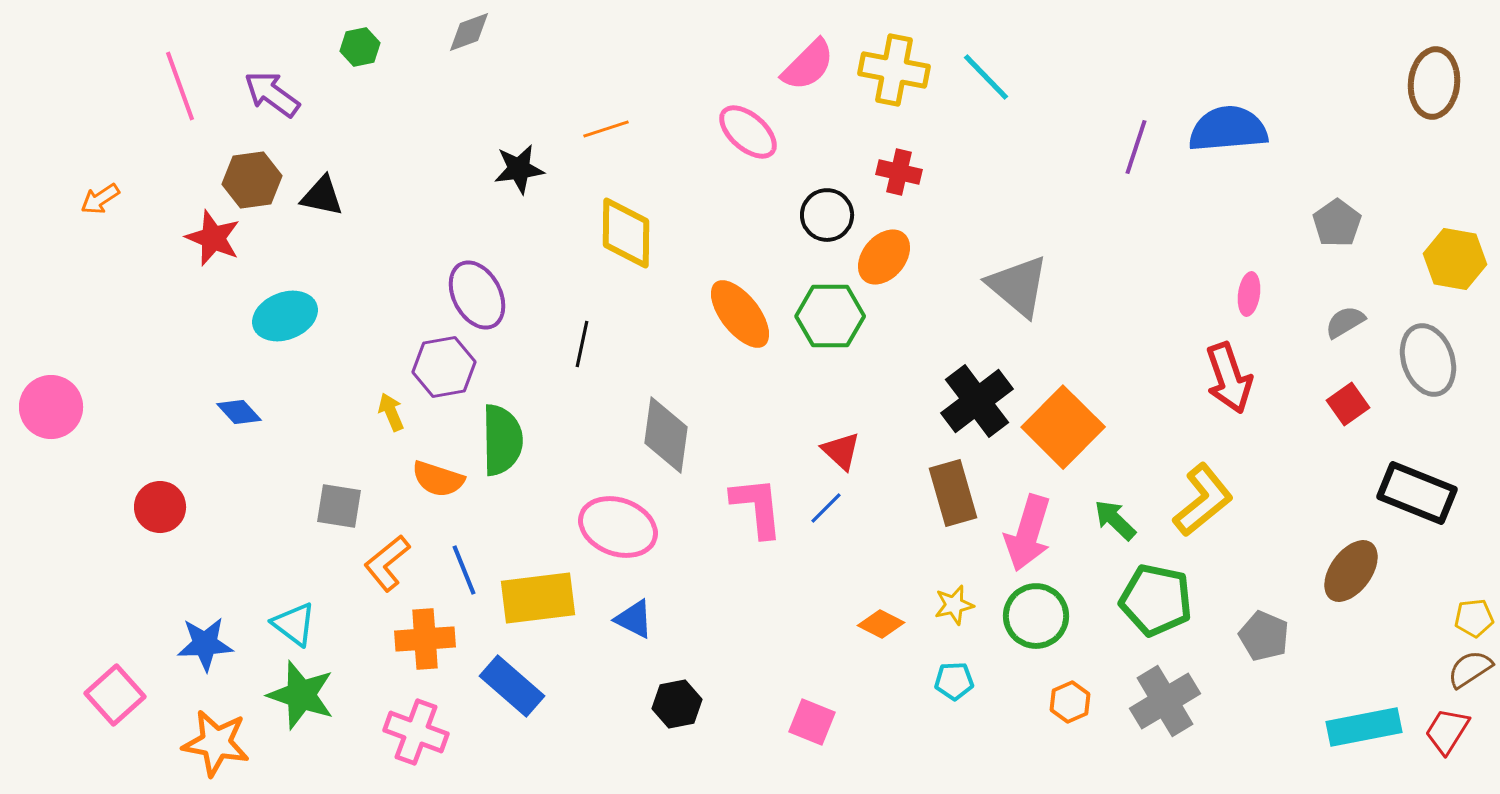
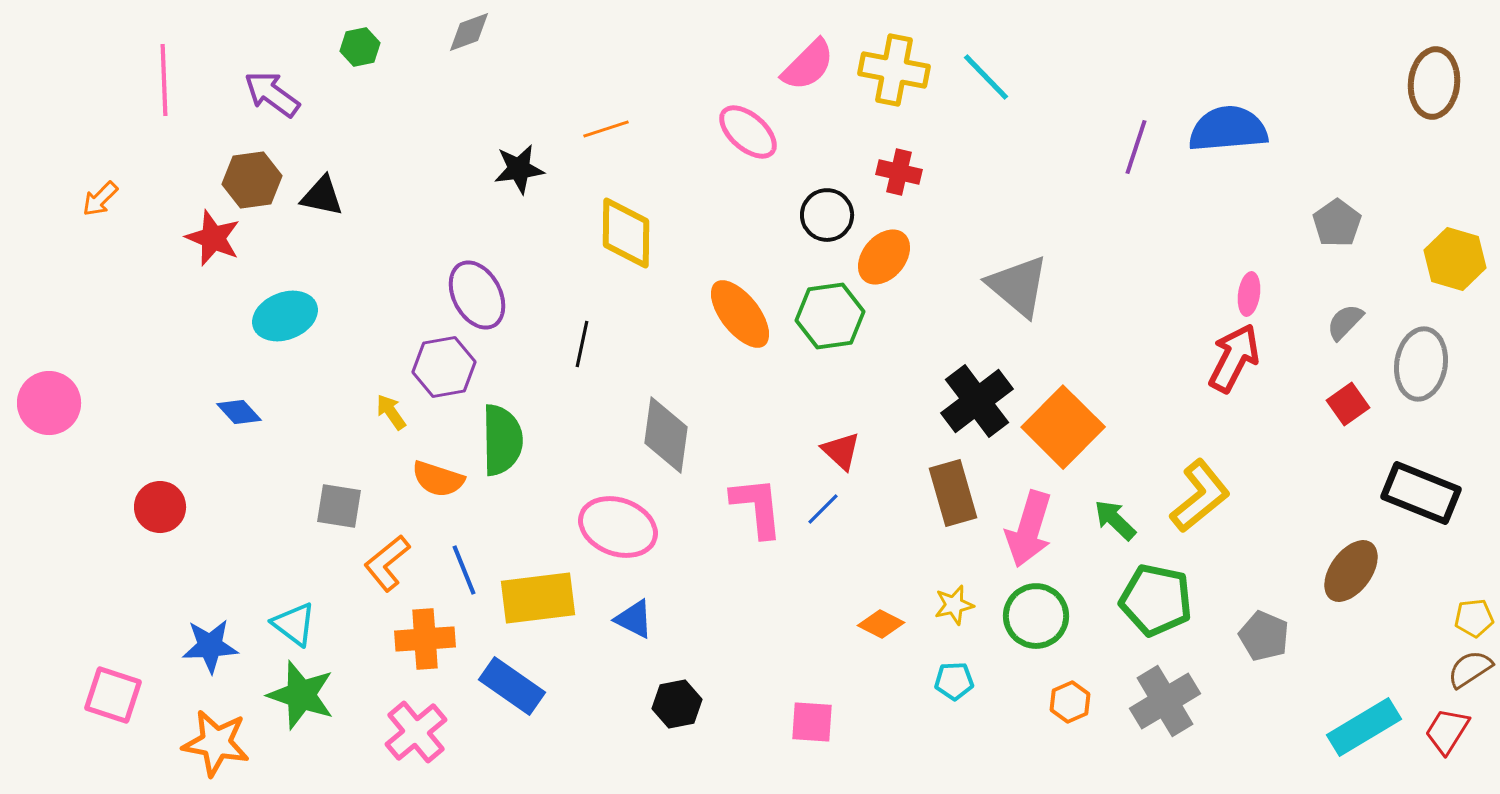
pink line at (180, 86): moved 16 px left, 6 px up; rotated 18 degrees clockwise
orange arrow at (100, 199): rotated 12 degrees counterclockwise
yellow hexagon at (1455, 259): rotated 6 degrees clockwise
green hexagon at (830, 316): rotated 8 degrees counterclockwise
gray semicircle at (1345, 322): rotated 15 degrees counterclockwise
gray ellipse at (1428, 360): moved 7 px left, 4 px down; rotated 28 degrees clockwise
red arrow at (1229, 378): moved 5 px right, 20 px up; rotated 134 degrees counterclockwise
pink circle at (51, 407): moved 2 px left, 4 px up
yellow arrow at (391, 412): rotated 12 degrees counterclockwise
black rectangle at (1417, 493): moved 4 px right
yellow L-shape at (1203, 500): moved 3 px left, 4 px up
blue line at (826, 508): moved 3 px left, 1 px down
pink arrow at (1028, 533): moved 1 px right, 4 px up
blue star at (205, 644): moved 5 px right, 2 px down
blue rectangle at (512, 686): rotated 6 degrees counterclockwise
pink square at (115, 695): moved 2 px left; rotated 30 degrees counterclockwise
pink square at (812, 722): rotated 18 degrees counterclockwise
cyan rectangle at (1364, 727): rotated 20 degrees counterclockwise
pink cross at (416, 732): rotated 30 degrees clockwise
